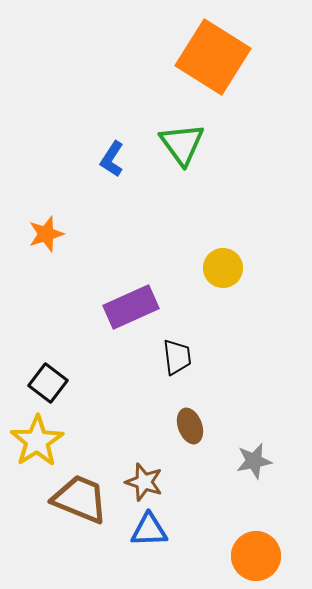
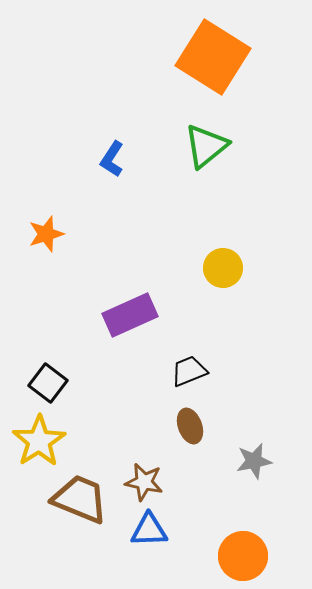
green triangle: moved 24 px right, 2 px down; rotated 27 degrees clockwise
purple rectangle: moved 1 px left, 8 px down
black trapezoid: moved 12 px right, 14 px down; rotated 105 degrees counterclockwise
yellow star: moved 2 px right
brown star: rotated 6 degrees counterclockwise
orange circle: moved 13 px left
